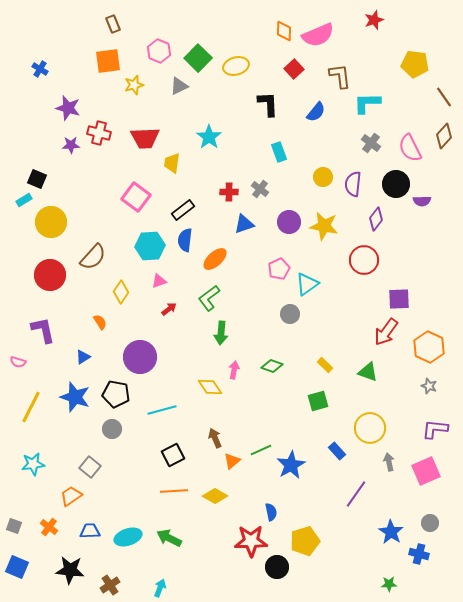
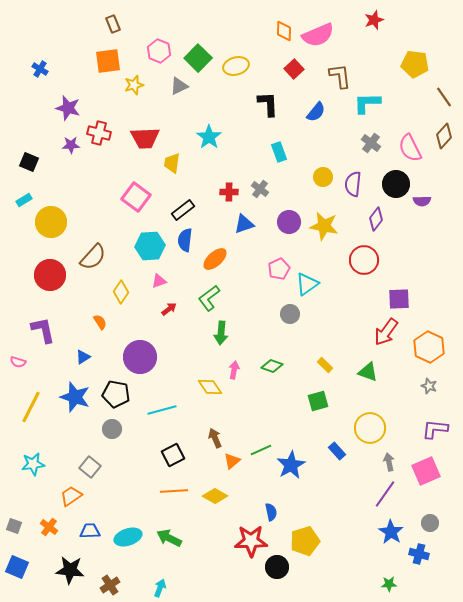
black square at (37, 179): moved 8 px left, 17 px up
purple line at (356, 494): moved 29 px right
